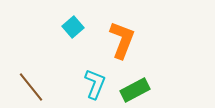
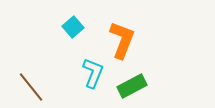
cyan L-shape: moved 2 px left, 11 px up
green rectangle: moved 3 px left, 4 px up
